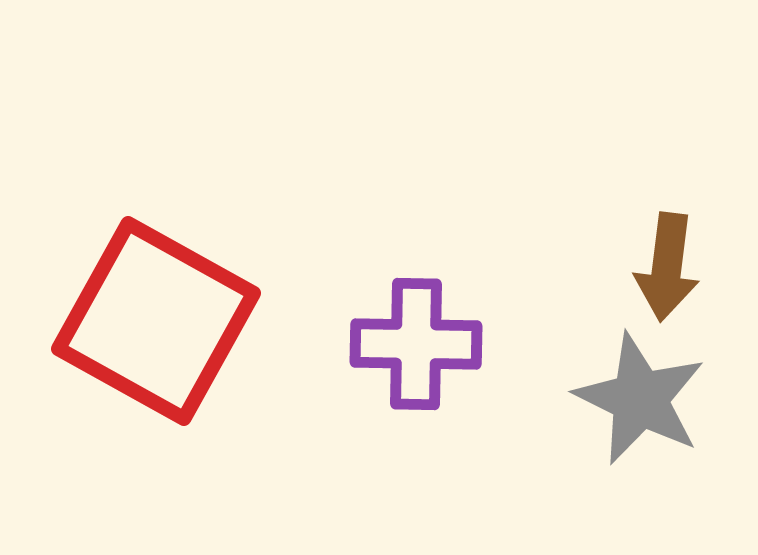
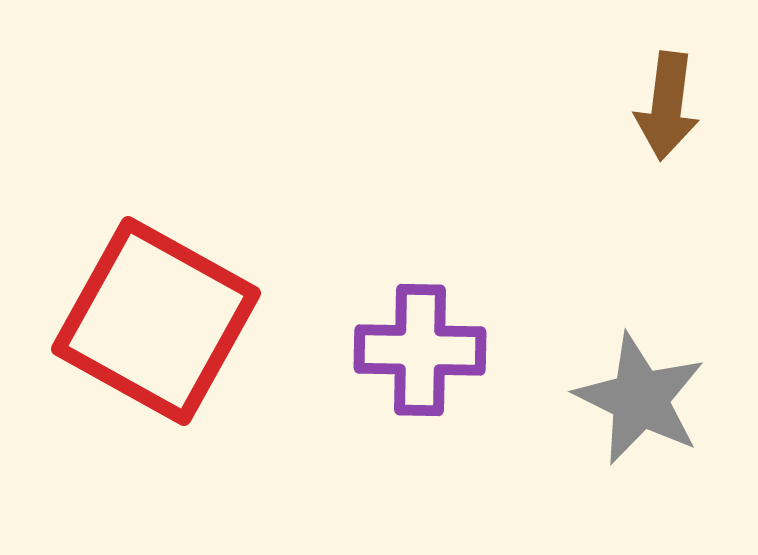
brown arrow: moved 161 px up
purple cross: moved 4 px right, 6 px down
